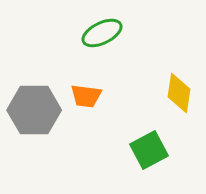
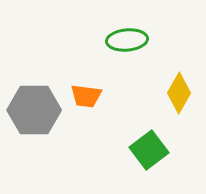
green ellipse: moved 25 px right, 7 px down; rotated 21 degrees clockwise
yellow diamond: rotated 21 degrees clockwise
green square: rotated 9 degrees counterclockwise
